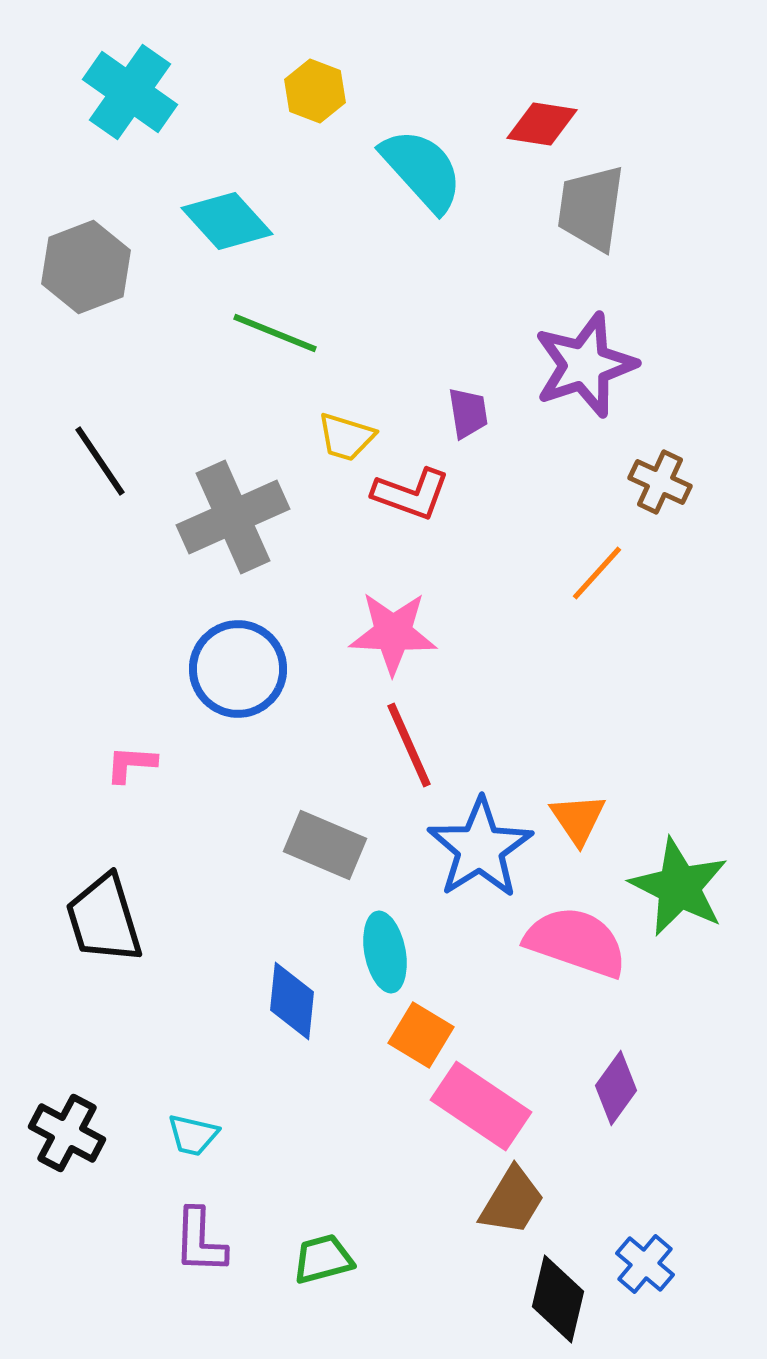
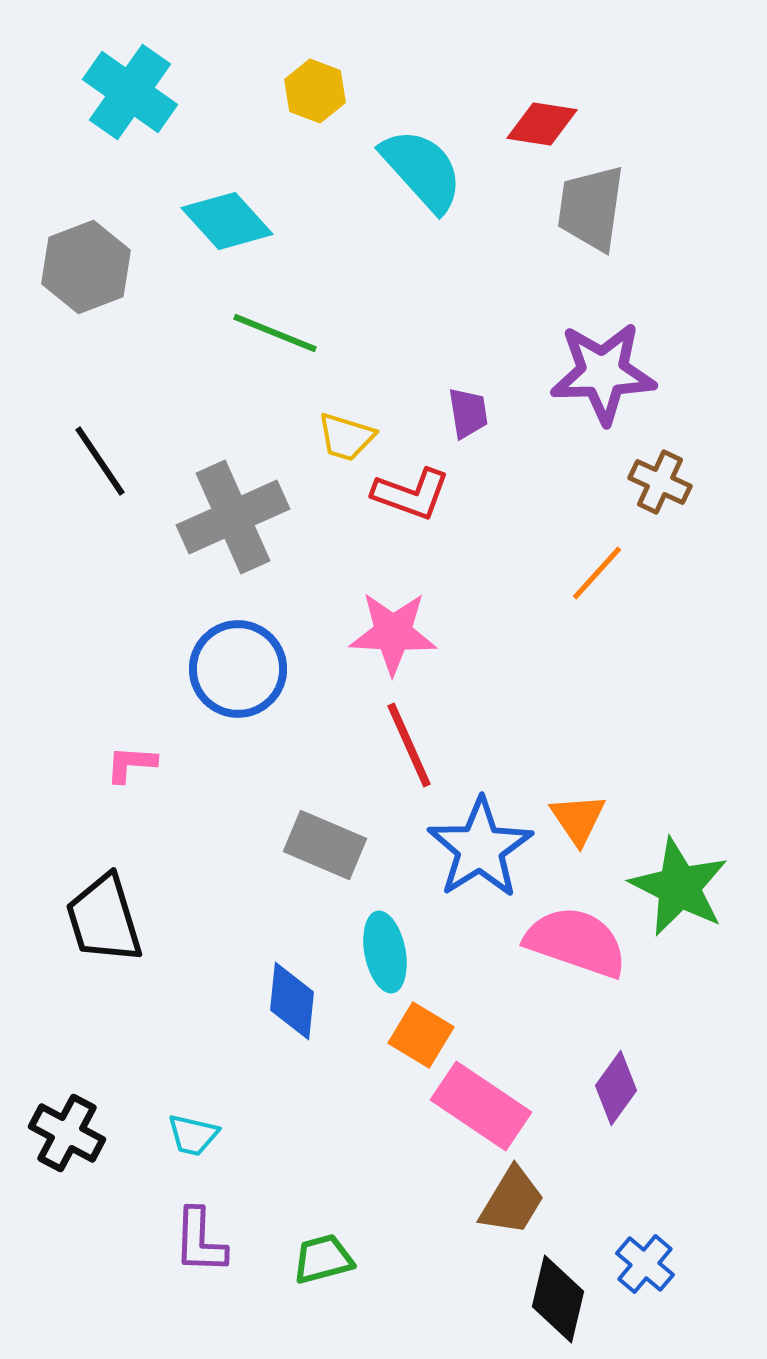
purple star: moved 18 px right, 8 px down; rotated 16 degrees clockwise
